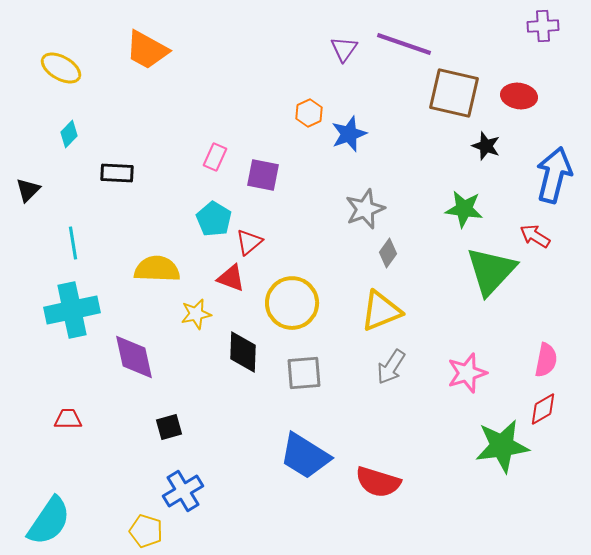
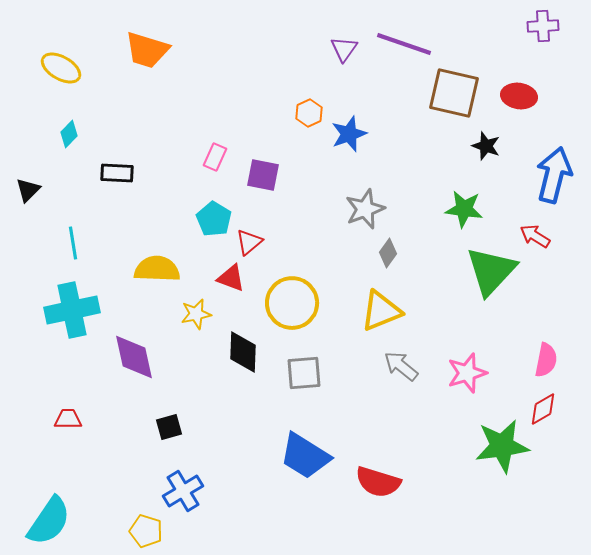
orange trapezoid at (147, 50): rotated 12 degrees counterclockwise
gray arrow at (391, 367): moved 10 px right, 1 px up; rotated 96 degrees clockwise
